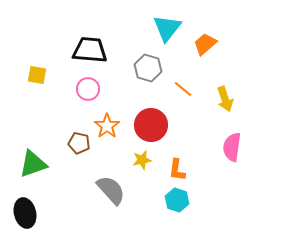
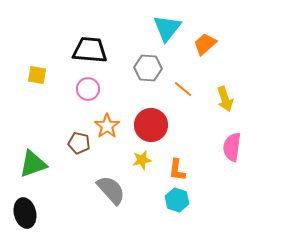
gray hexagon: rotated 12 degrees counterclockwise
